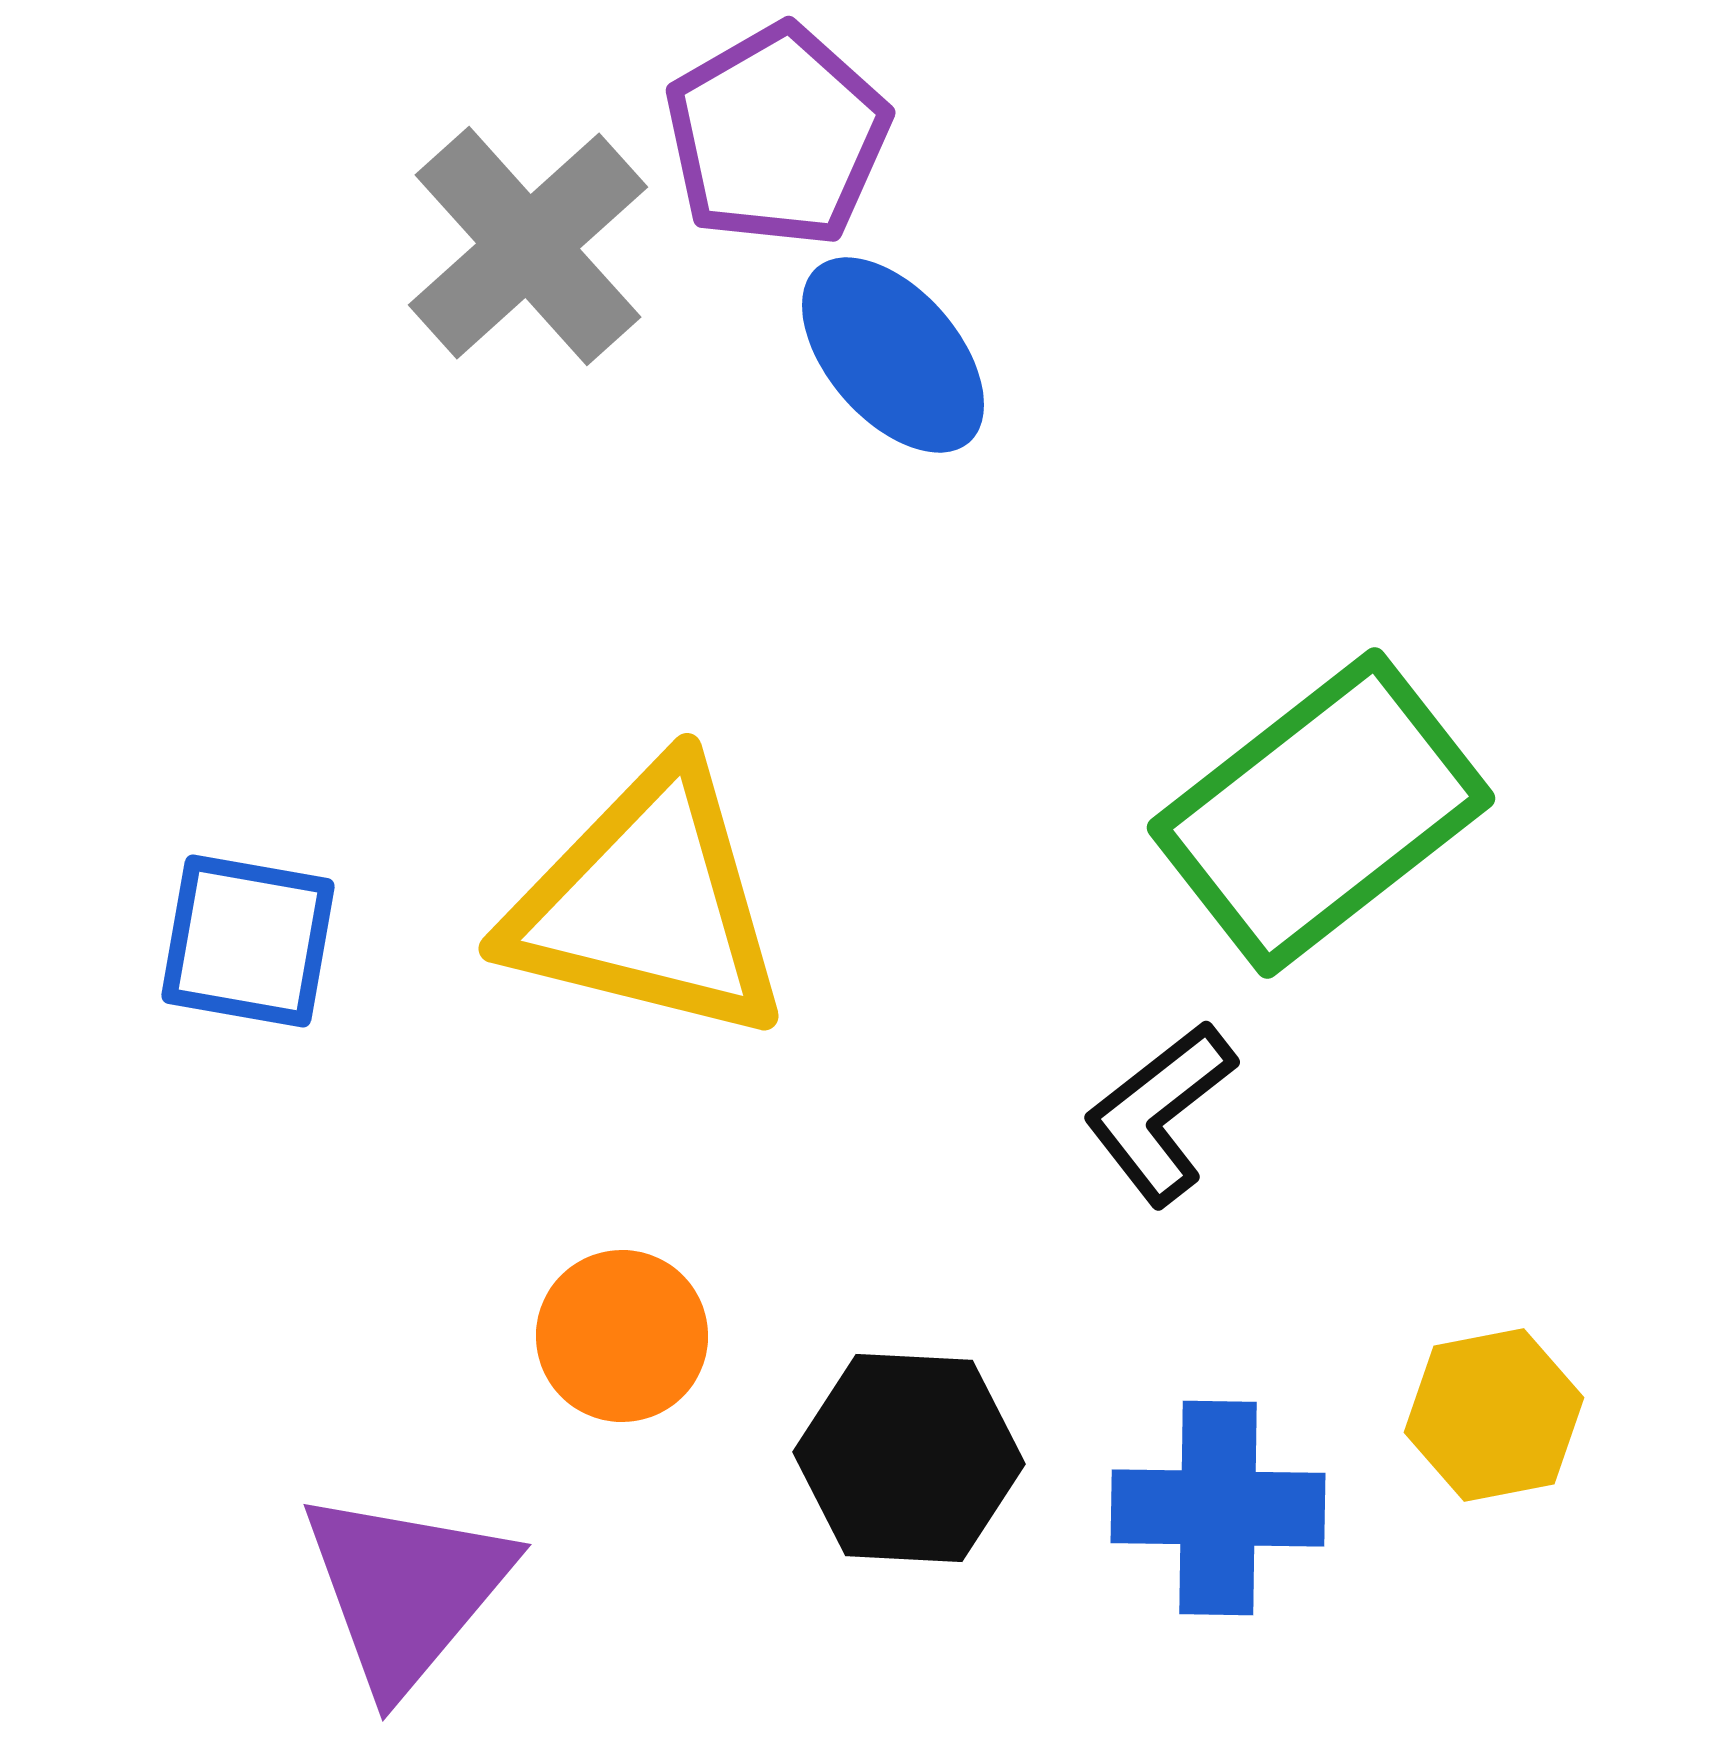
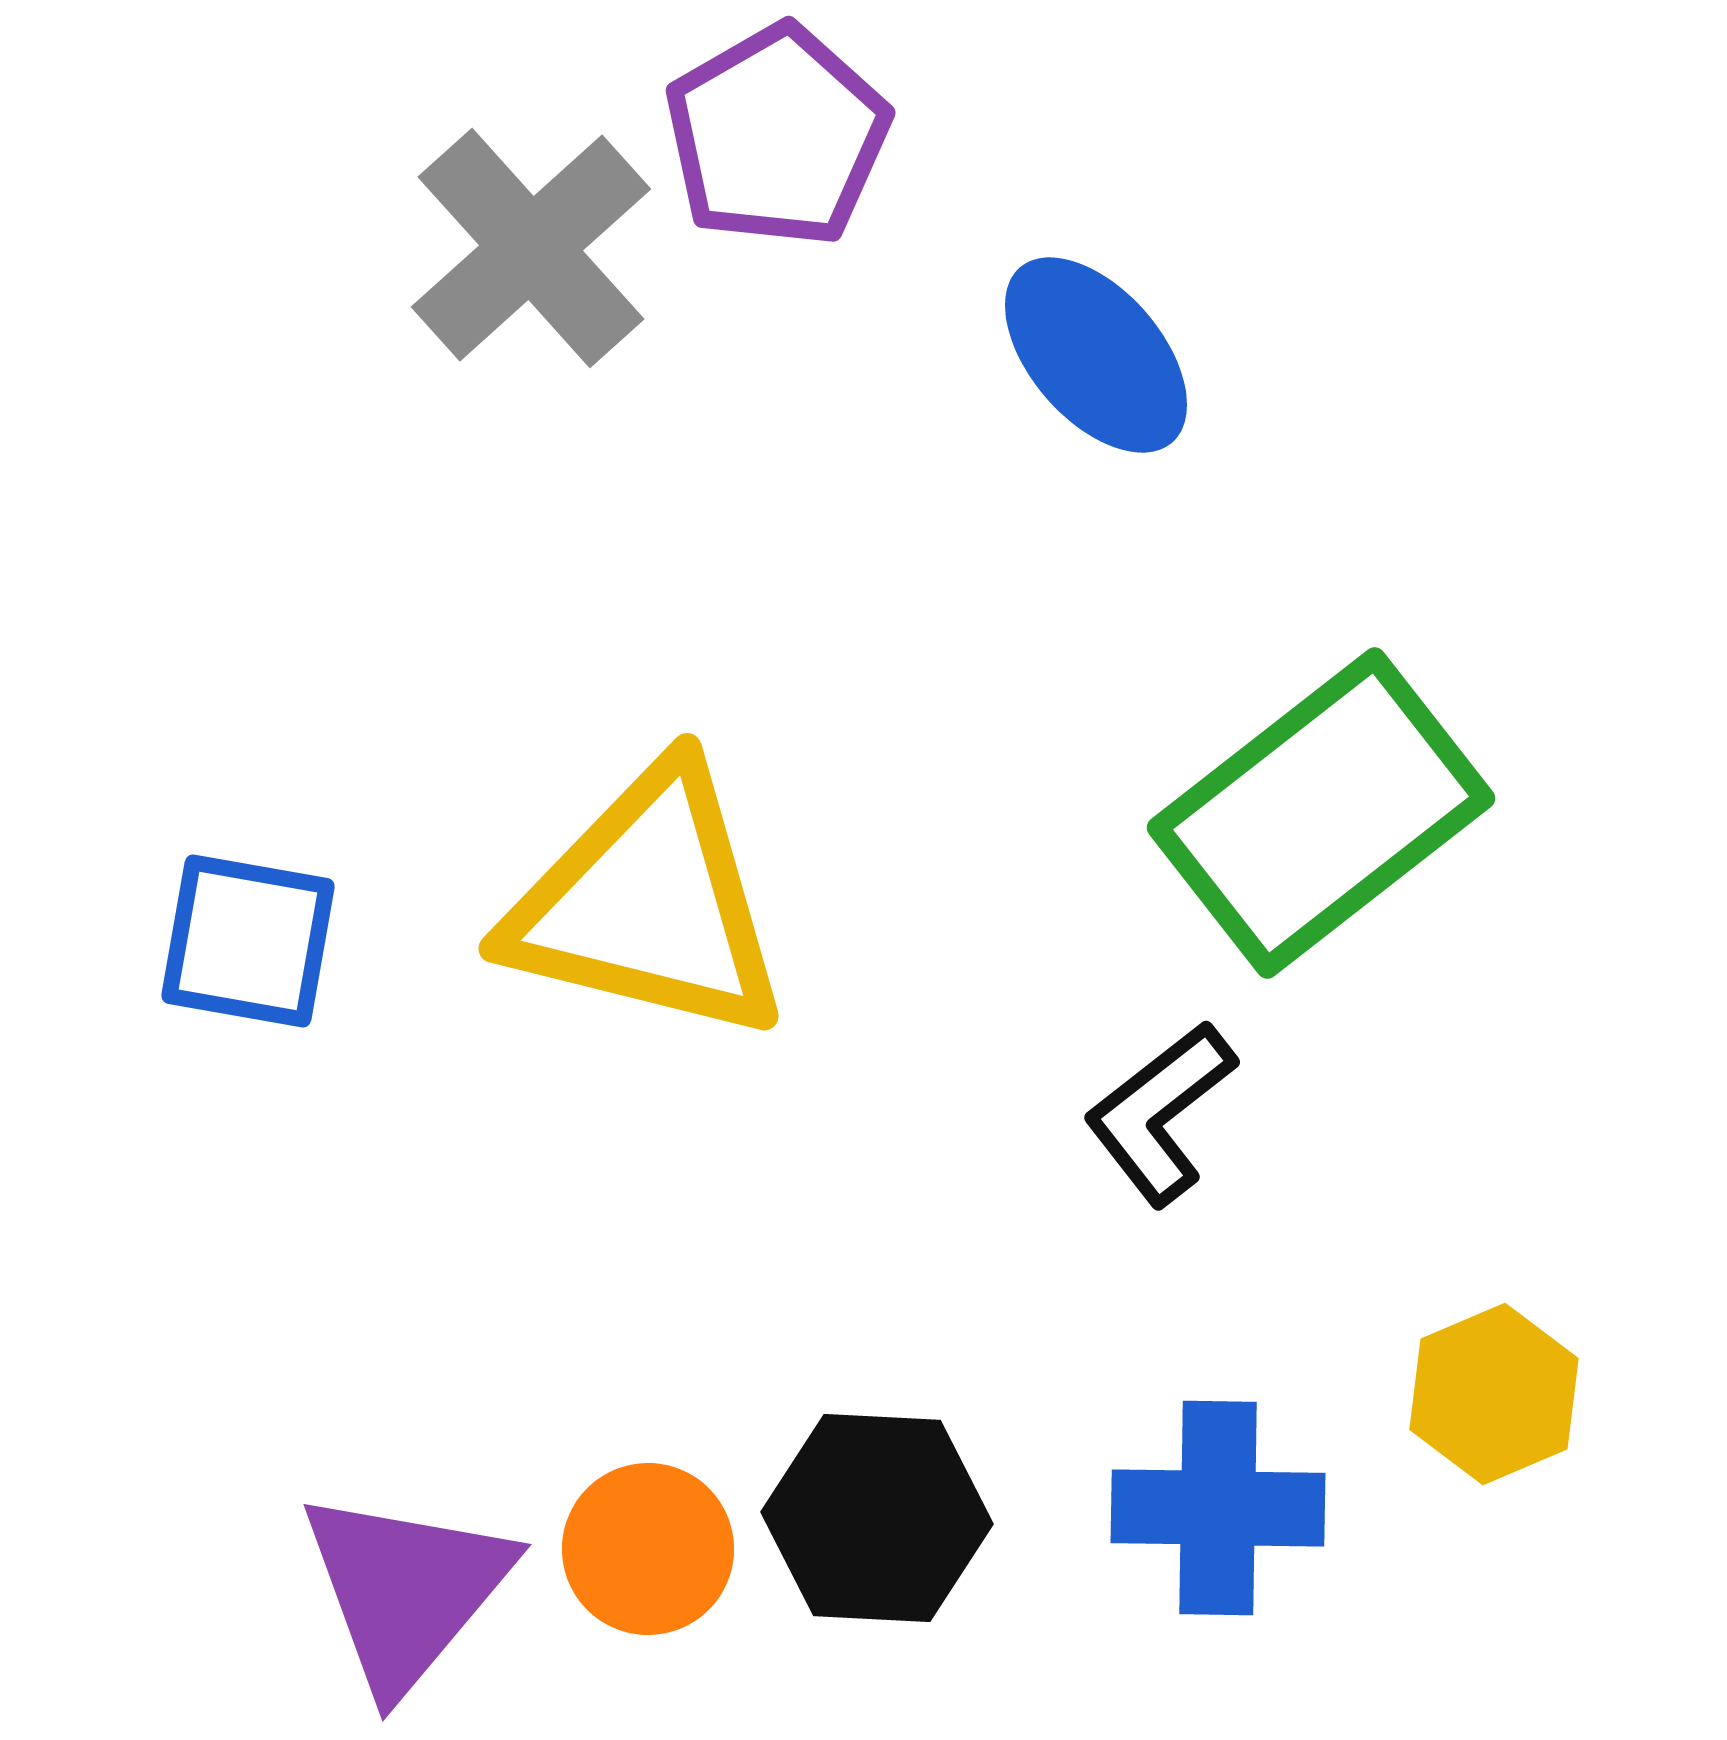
gray cross: moved 3 px right, 2 px down
blue ellipse: moved 203 px right
orange circle: moved 26 px right, 213 px down
yellow hexagon: moved 21 px up; rotated 12 degrees counterclockwise
black hexagon: moved 32 px left, 60 px down
